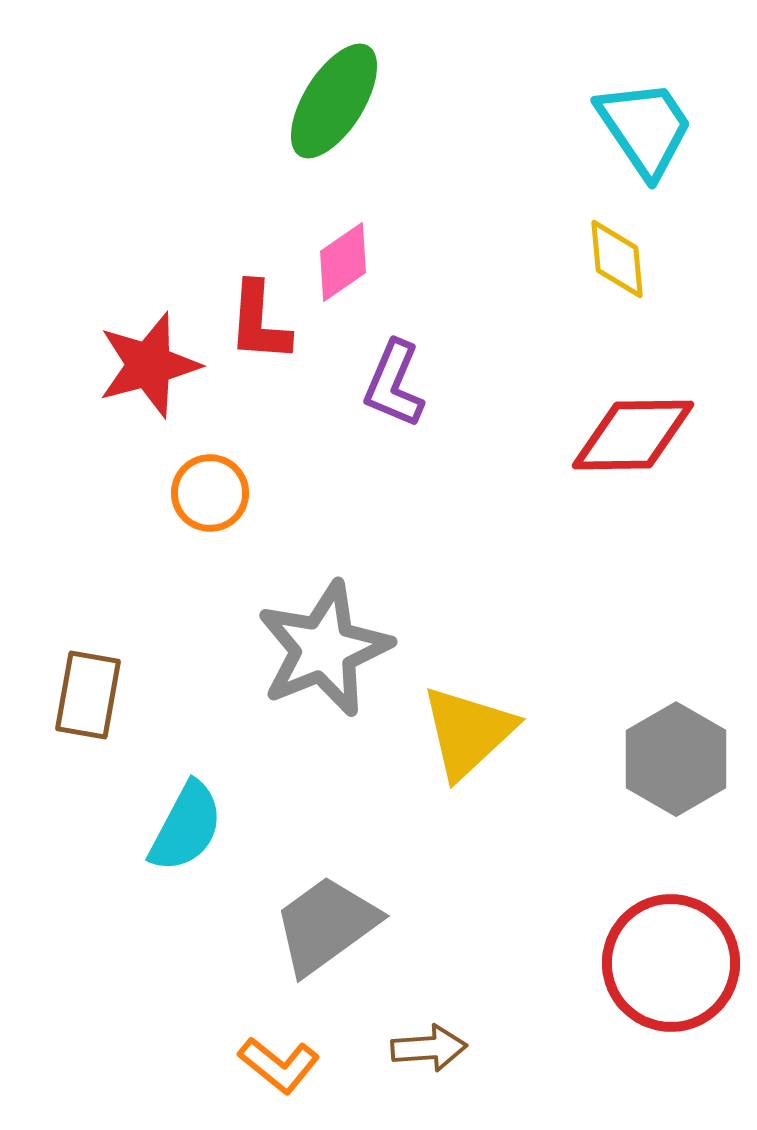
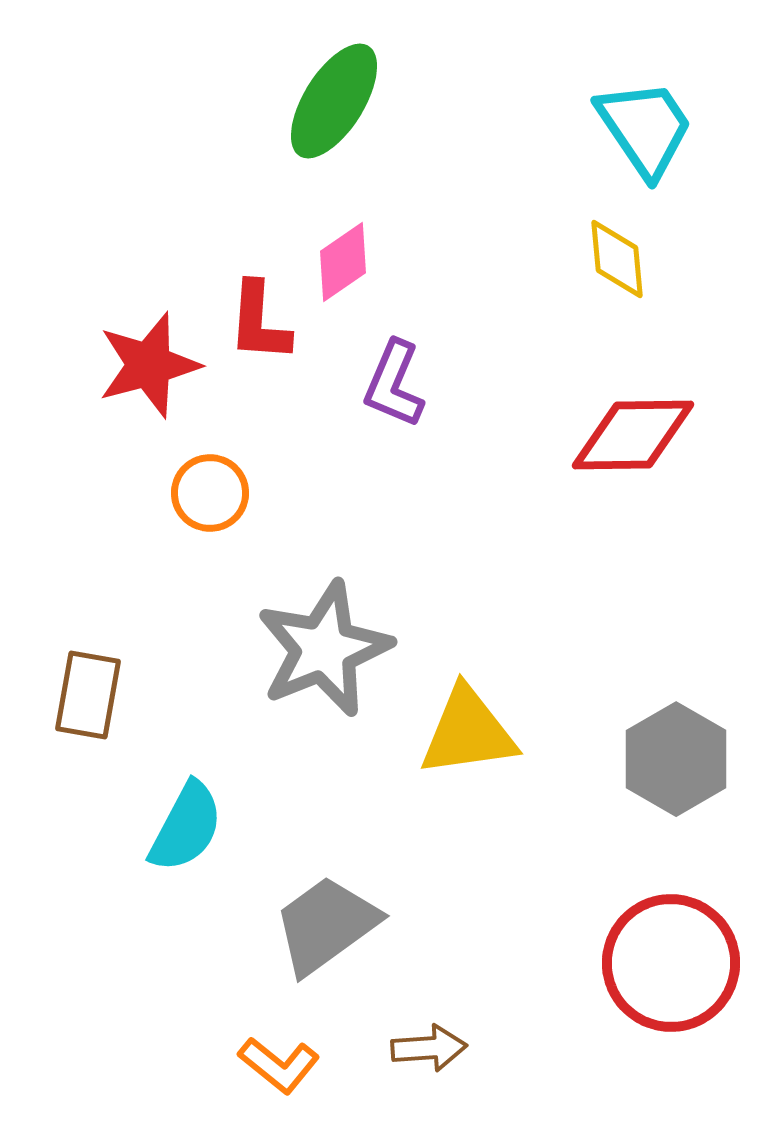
yellow triangle: rotated 35 degrees clockwise
